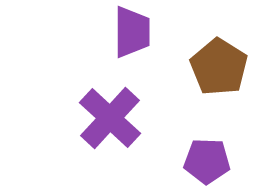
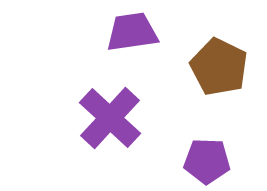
purple trapezoid: rotated 98 degrees counterclockwise
brown pentagon: rotated 6 degrees counterclockwise
